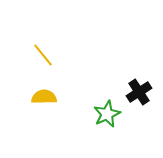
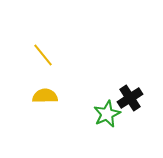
black cross: moved 9 px left, 6 px down
yellow semicircle: moved 1 px right, 1 px up
